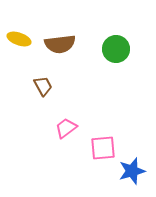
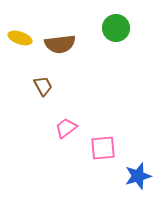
yellow ellipse: moved 1 px right, 1 px up
green circle: moved 21 px up
blue star: moved 6 px right, 5 px down
